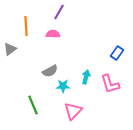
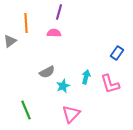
purple line: rotated 14 degrees counterclockwise
orange line: moved 3 px up
pink semicircle: moved 1 px right, 1 px up
gray triangle: moved 8 px up
gray semicircle: moved 3 px left, 1 px down
cyan star: rotated 24 degrees counterclockwise
green line: moved 7 px left, 5 px down
pink triangle: moved 2 px left, 3 px down
